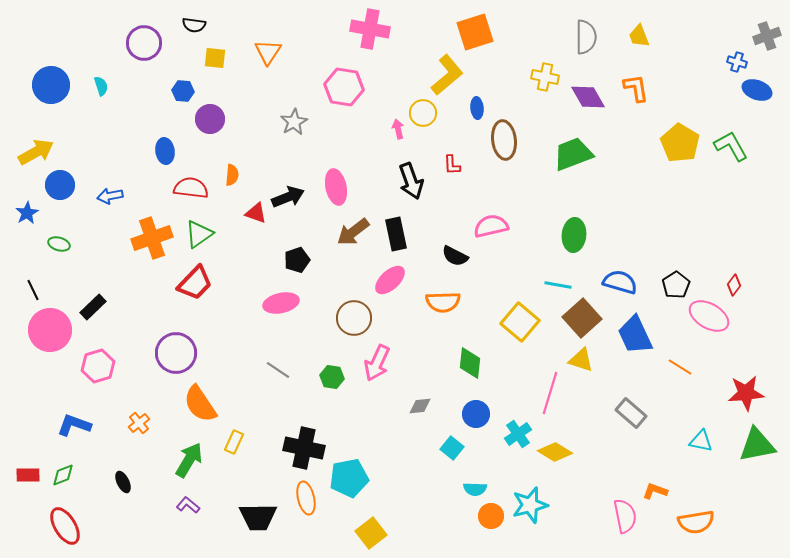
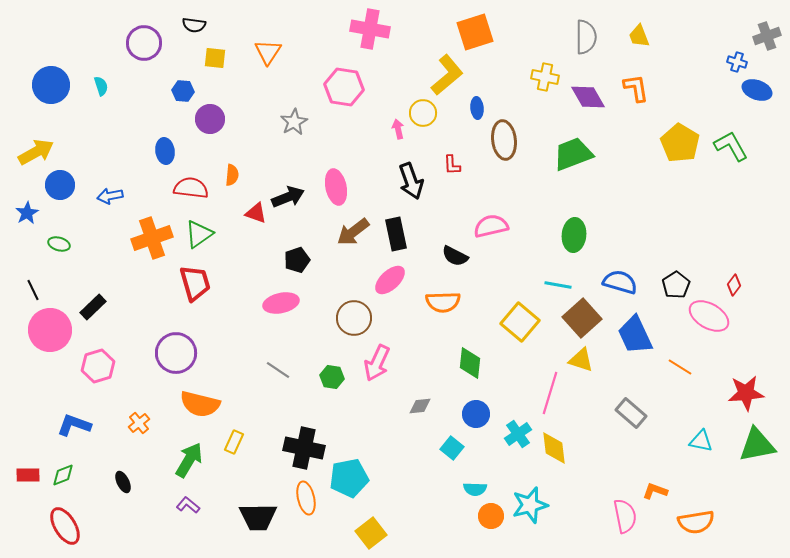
red trapezoid at (195, 283): rotated 60 degrees counterclockwise
orange semicircle at (200, 404): rotated 42 degrees counterclockwise
yellow diamond at (555, 452): moved 1 px left, 4 px up; rotated 52 degrees clockwise
